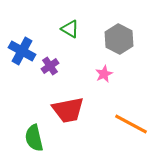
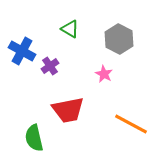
pink star: rotated 18 degrees counterclockwise
